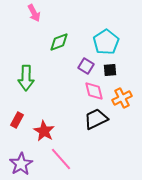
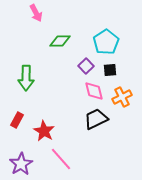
pink arrow: moved 2 px right
green diamond: moved 1 px right, 1 px up; rotated 20 degrees clockwise
purple square: rotated 14 degrees clockwise
orange cross: moved 1 px up
